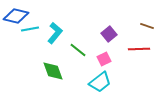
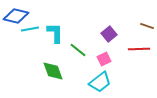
cyan L-shape: rotated 40 degrees counterclockwise
